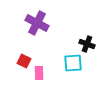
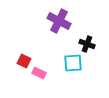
purple cross: moved 22 px right, 2 px up
pink rectangle: rotated 64 degrees counterclockwise
